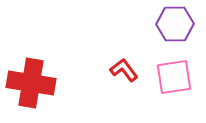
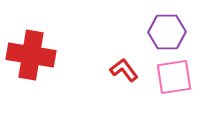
purple hexagon: moved 8 px left, 8 px down
red cross: moved 28 px up
